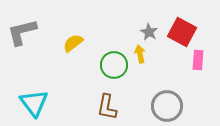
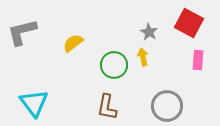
red square: moved 7 px right, 9 px up
yellow arrow: moved 3 px right, 3 px down
